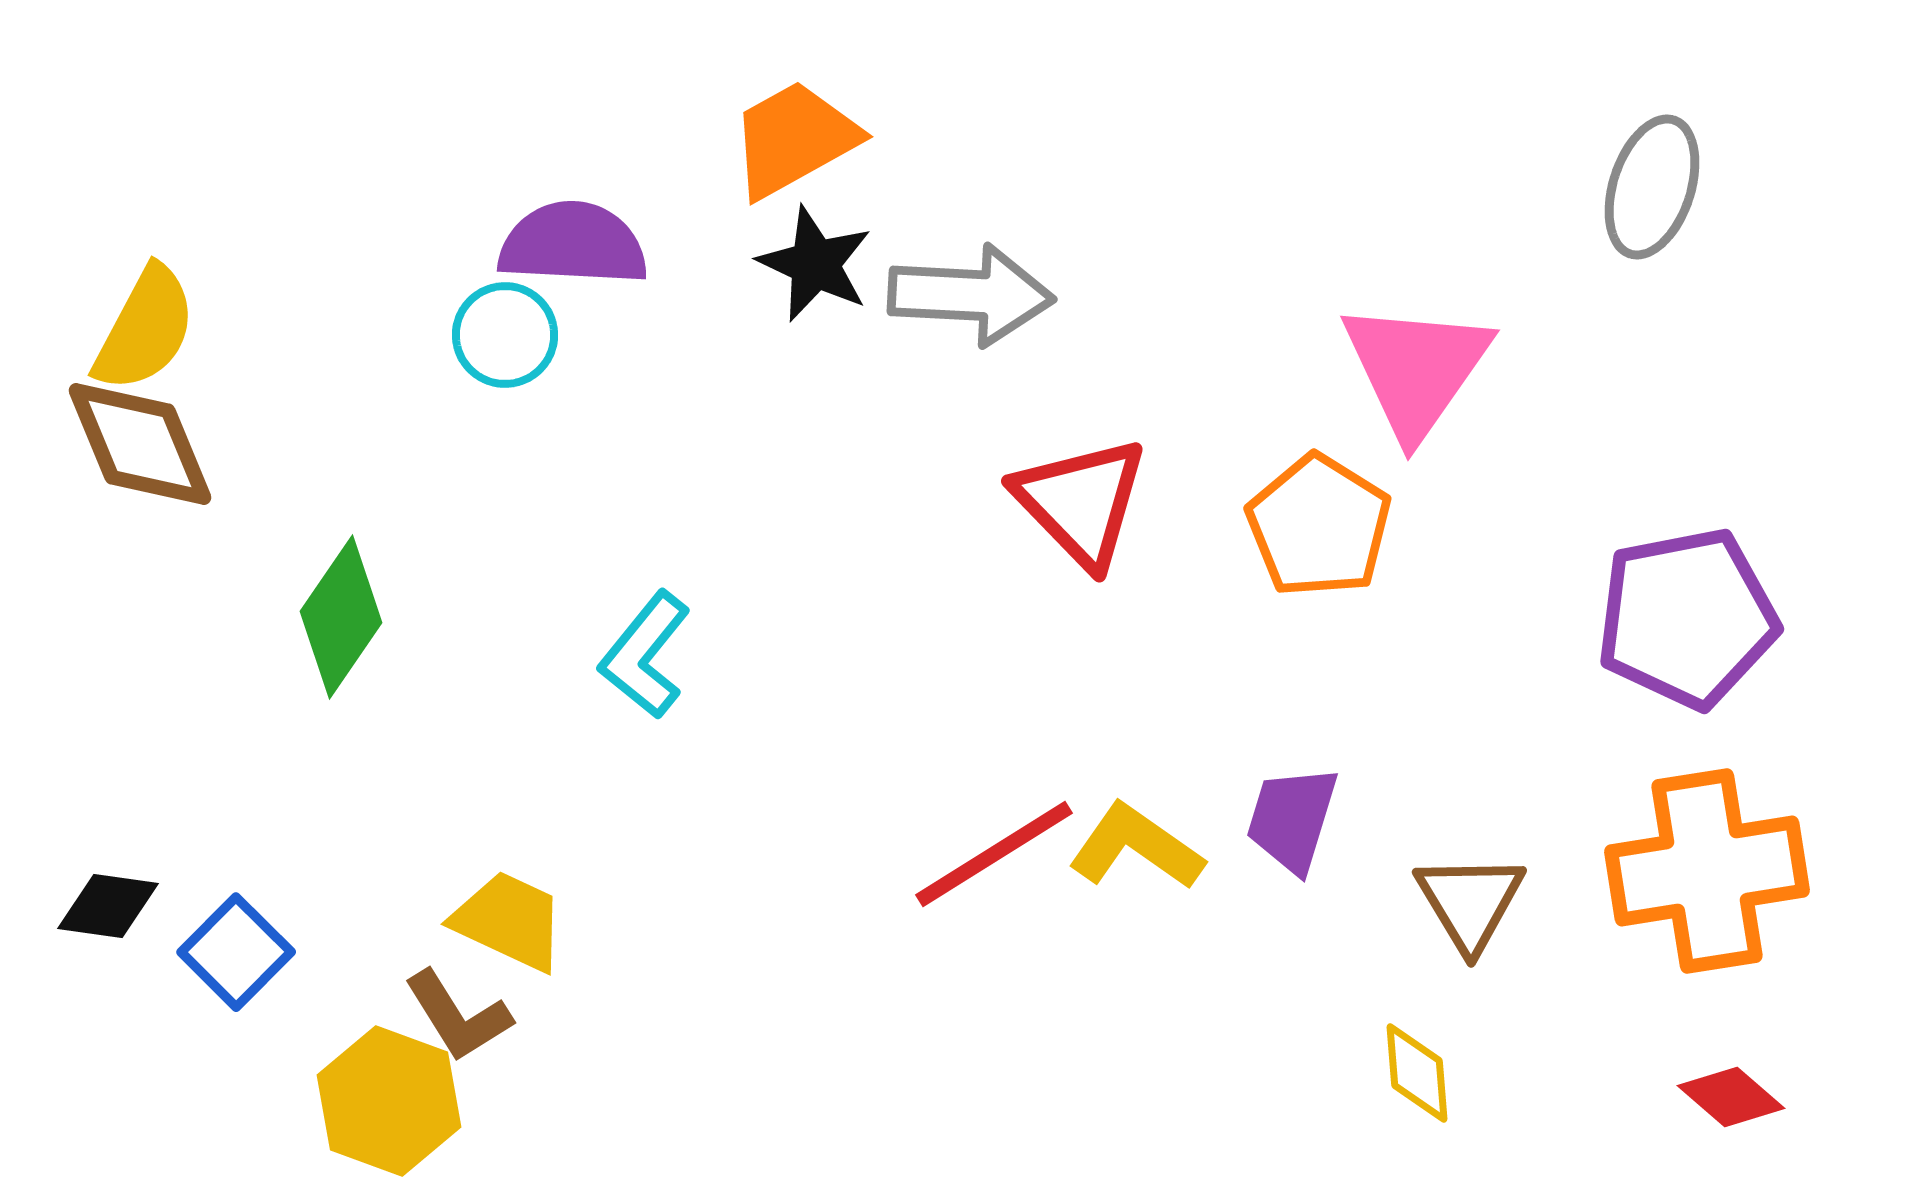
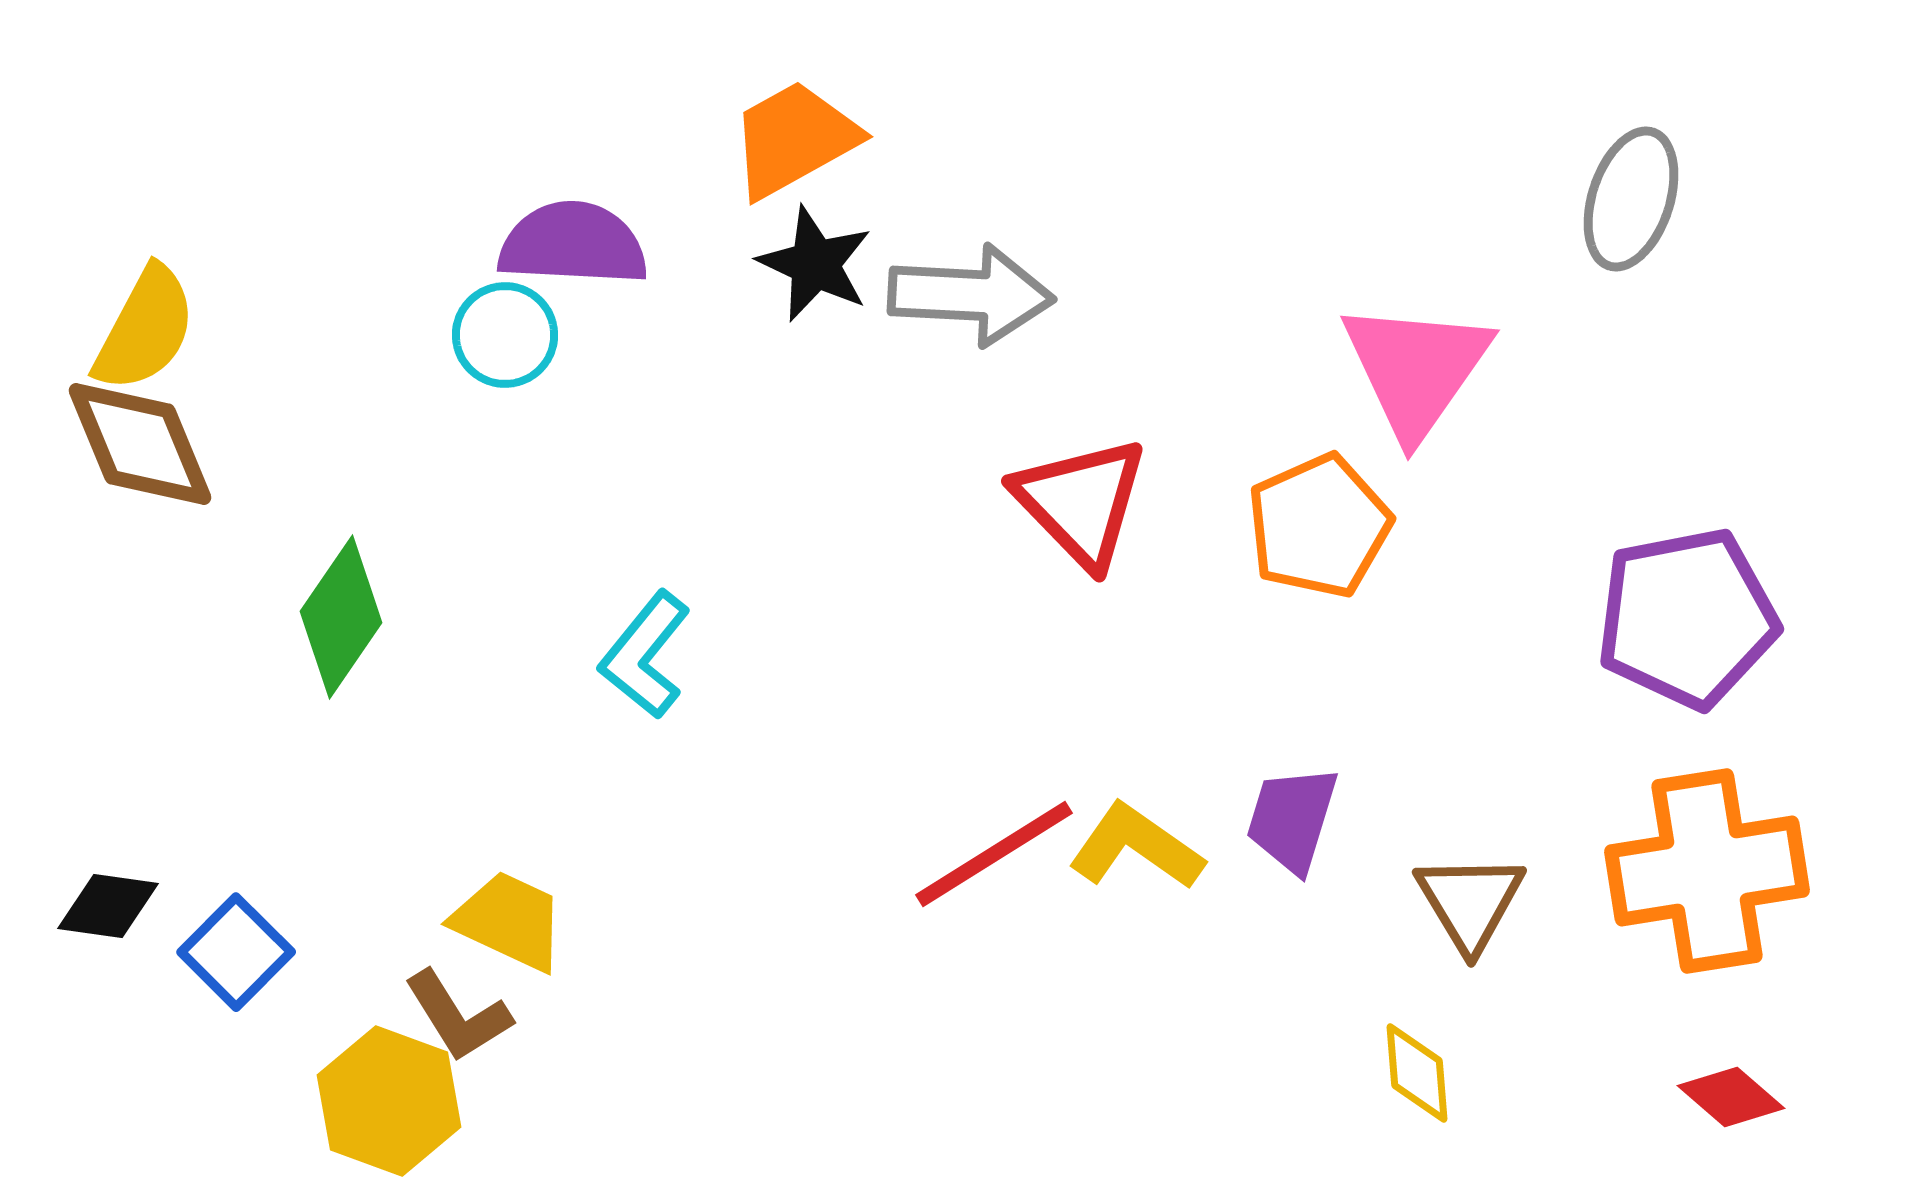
gray ellipse: moved 21 px left, 12 px down
orange pentagon: rotated 16 degrees clockwise
